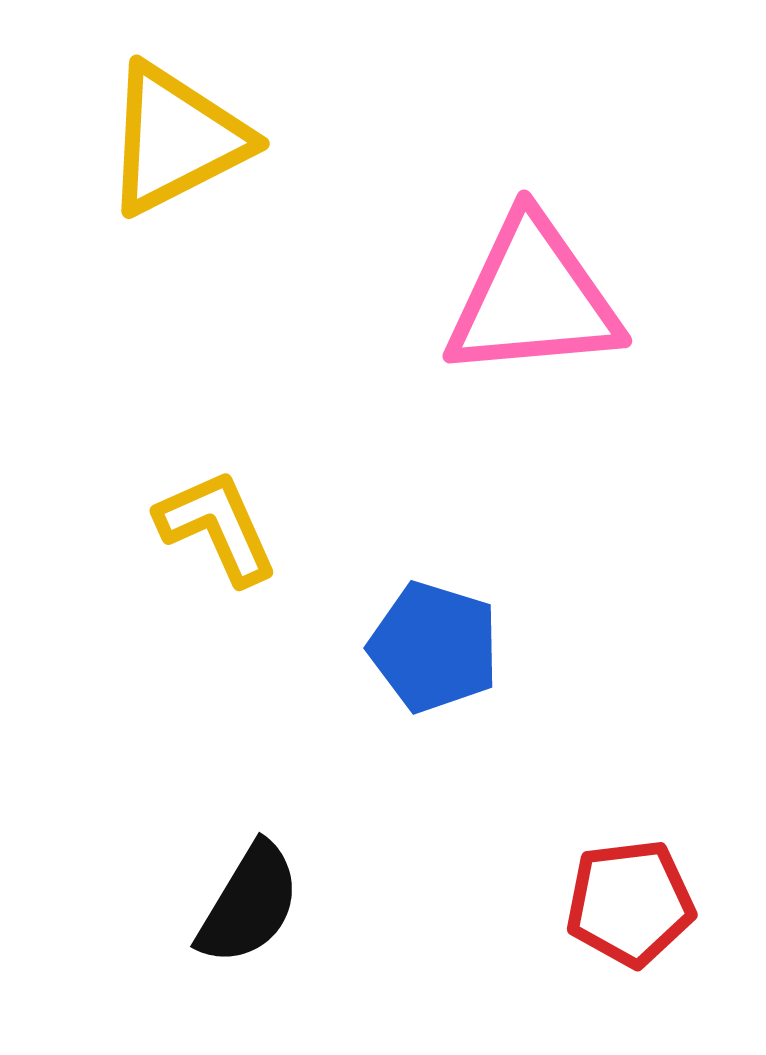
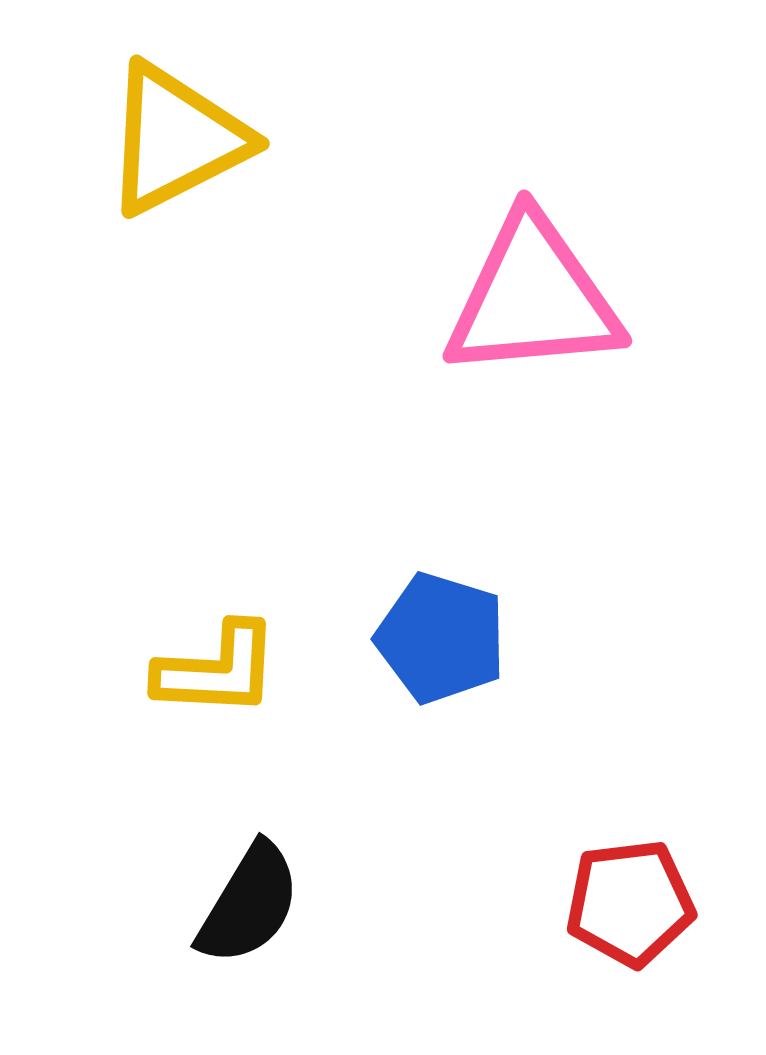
yellow L-shape: moved 143 px down; rotated 117 degrees clockwise
blue pentagon: moved 7 px right, 9 px up
